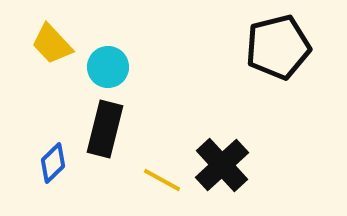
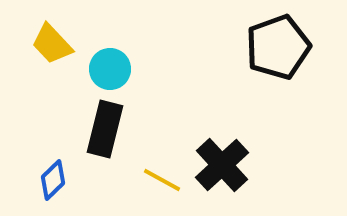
black pentagon: rotated 6 degrees counterclockwise
cyan circle: moved 2 px right, 2 px down
blue diamond: moved 17 px down
